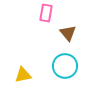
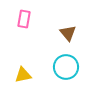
pink rectangle: moved 22 px left, 6 px down
cyan circle: moved 1 px right, 1 px down
